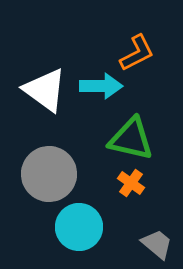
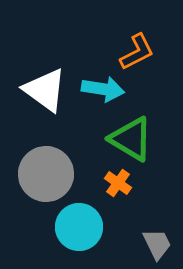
orange L-shape: moved 1 px up
cyan arrow: moved 2 px right, 3 px down; rotated 9 degrees clockwise
green triangle: rotated 18 degrees clockwise
gray circle: moved 3 px left
orange cross: moved 13 px left
gray trapezoid: rotated 24 degrees clockwise
